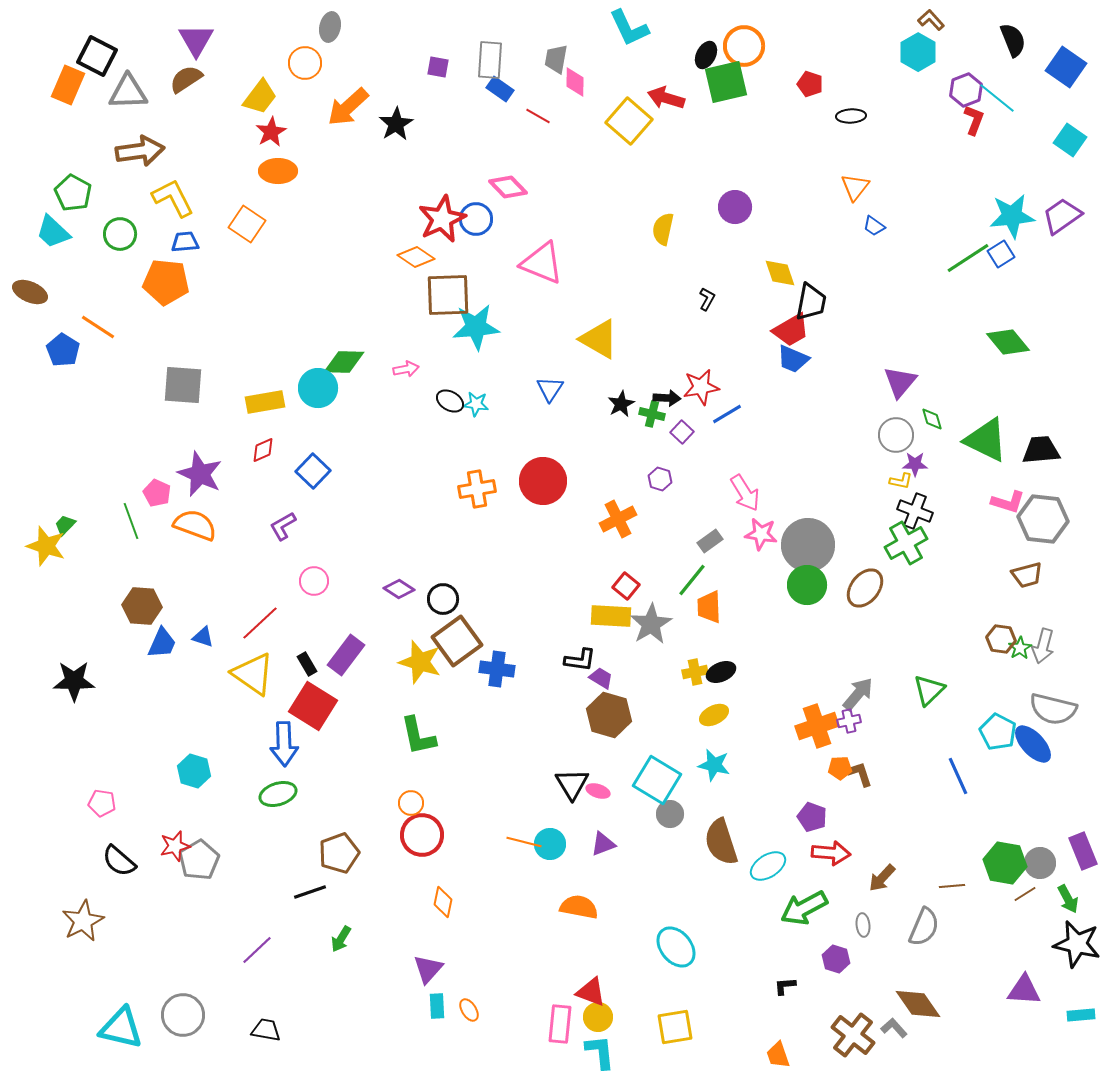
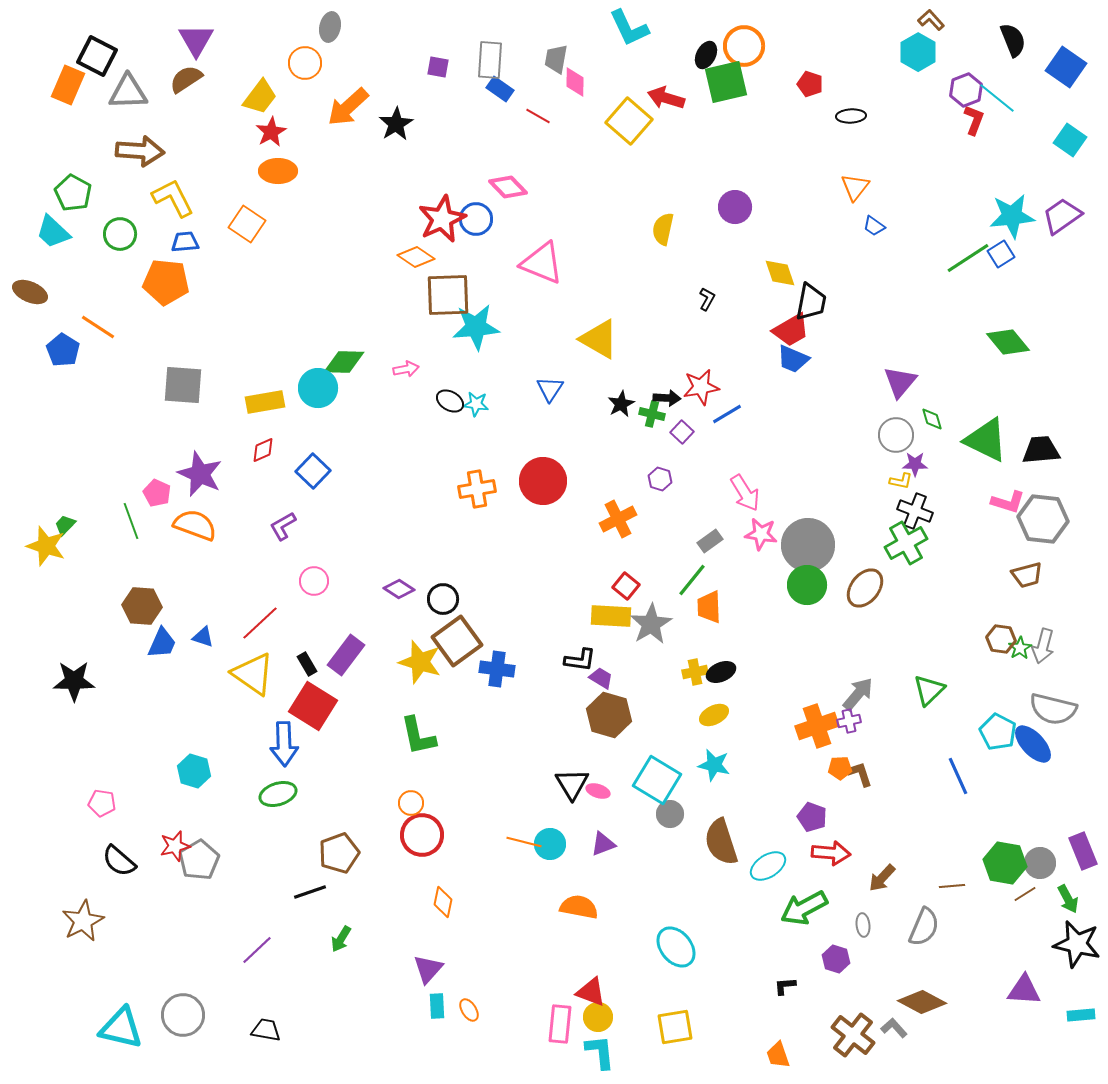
brown arrow at (140, 151): rotated 12 degrees clockwise
brown diamond at (918, 1004): moved 4 px right, 2 px up; rotated 27 degrees counterclockwise
